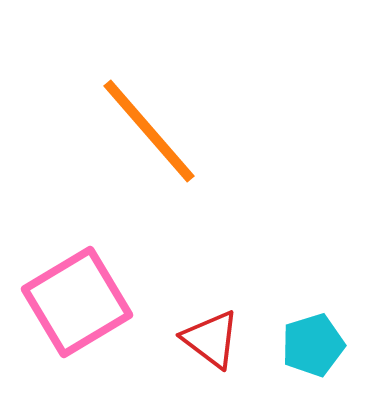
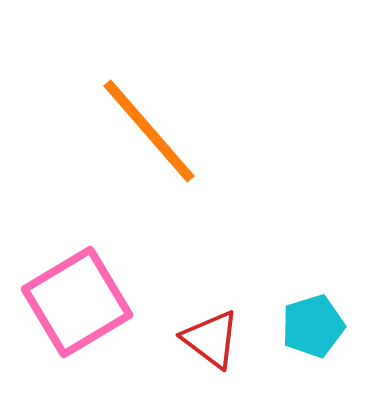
cyan pentagon: moved 19 px up
